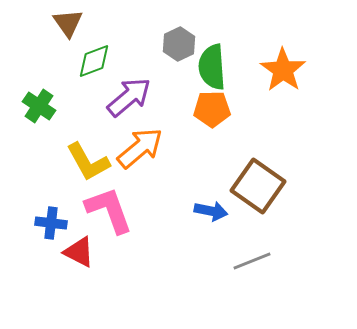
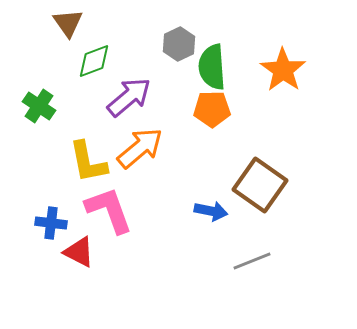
yellow L-shape: rotated 18 degrees clockwise
brown square: moved 2 px right, 1 px up
